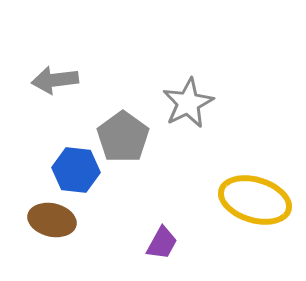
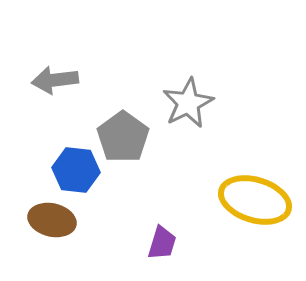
purple trapezoid: rotated 12 degrees counterclockwise
